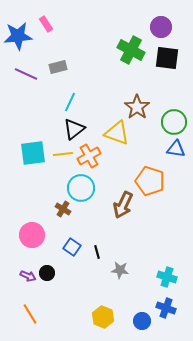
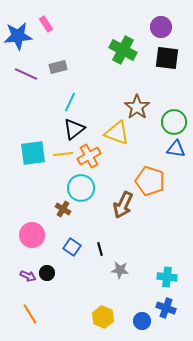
green cross: moved 8 px left
black line: moved 3 px right, 3 px up
cyan cross: rotated 12 degrees counterclockwise
